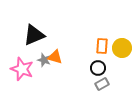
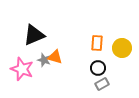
orange rectangle: moved 5 px left, 3 px up
